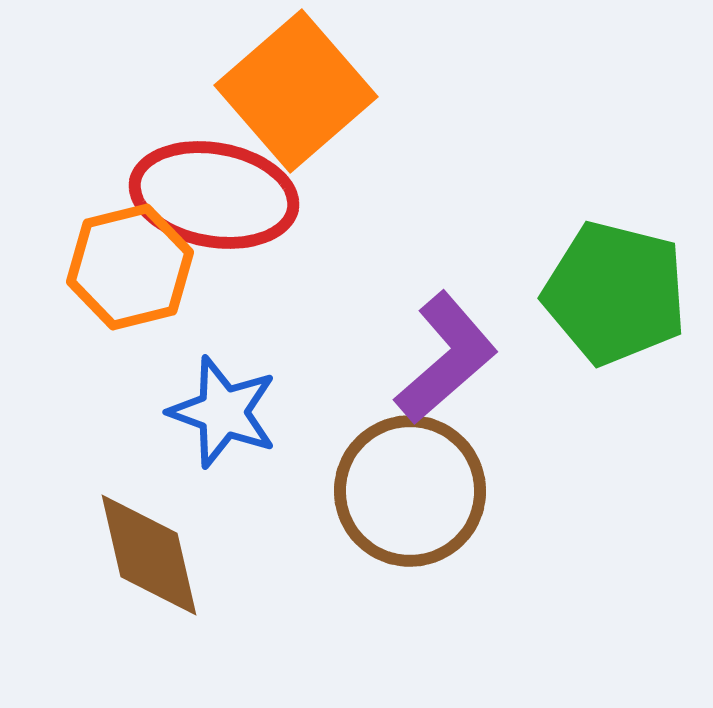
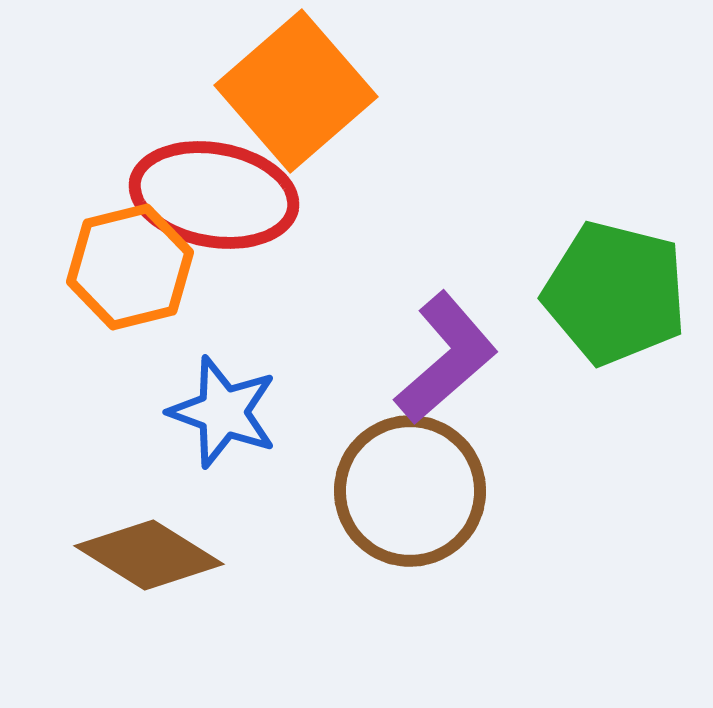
brown diamond: rotated 45 degrees counterclockwise
